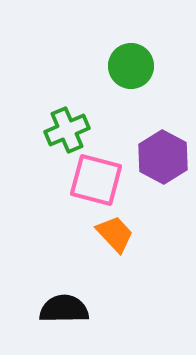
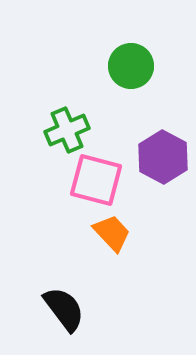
orange trapezoid: moved 3 px left, 1 px up
black semicircle: rotated 54 degrees clockwise
